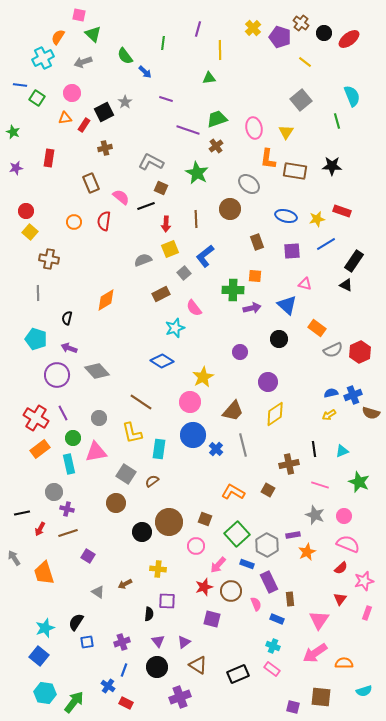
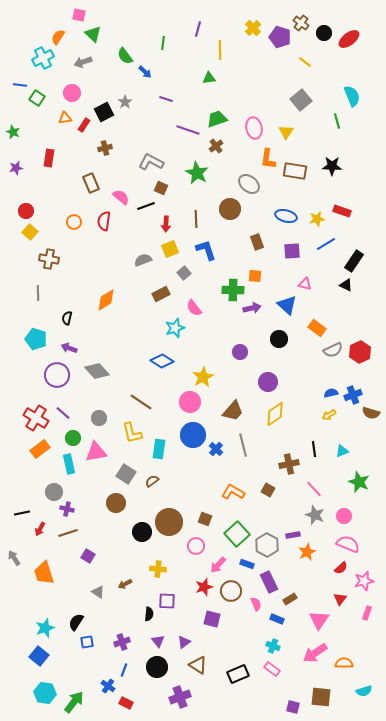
blue L-shape at (205, 256): moved 1 px right, 6 px up; rotated 110 degrees clockwise
purple line at (63, 413): rotated 21 degrees counterclockwise
pink line at (320, 485): moved 6 px left, 4 px down; rotated 30 degrees clockwise
brown rectangle at (290, 599): rotated 64 degrees clockwise
